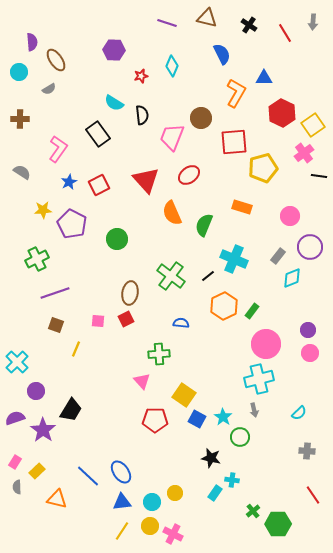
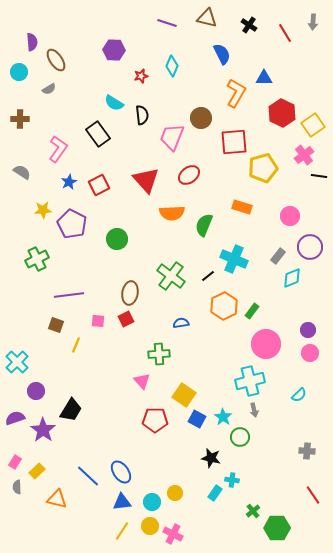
pink cross at (304, 153): moved 2 px down
orange semicircle at (172, 213): rotated 70 degrees counterclockwise
purple line at (55, 293): moved 14 px right, 2 px down; rotated 12 degrees clockwise
blue semicircle at (181, 323): rotated 14 degrees counterclockwise
yellow line at (76, 349): moved 4 px up
cyan cross at (259, 379): moved 9 px left, 2 px down
cyan semicircle at (299, 413): moved 18 px up
green hexagon at (278, 524): moved 1 px left, 4 px down
